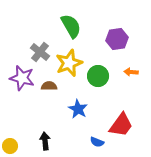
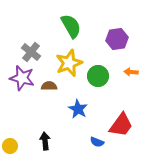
gray cross: moved 9 px left
